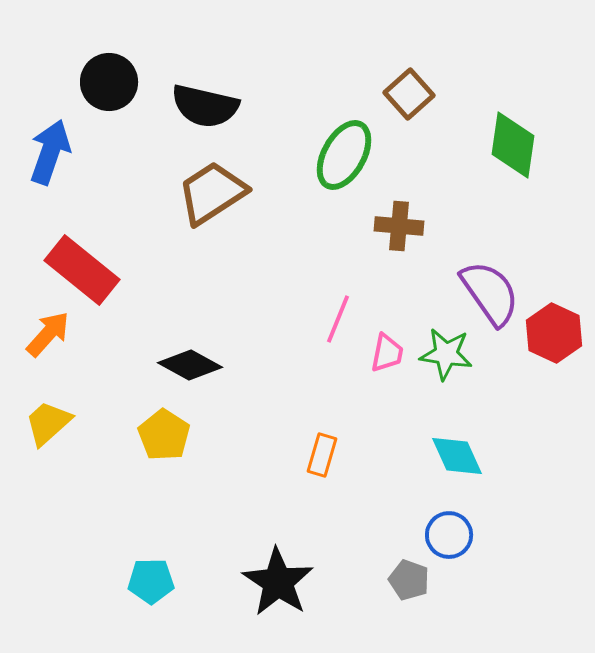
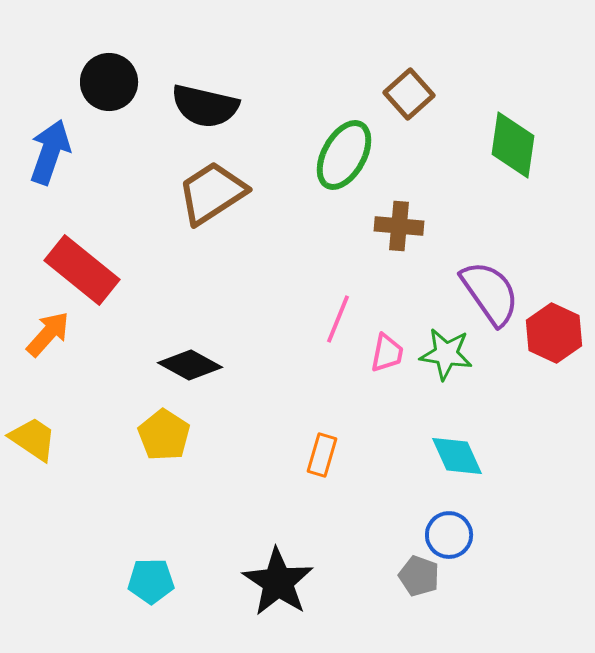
yellow trapezoid: moved 15 px left, 16 px down; rotated 76 degrees clockwise
gray pentagon: moved 10 px right, 4 px up
